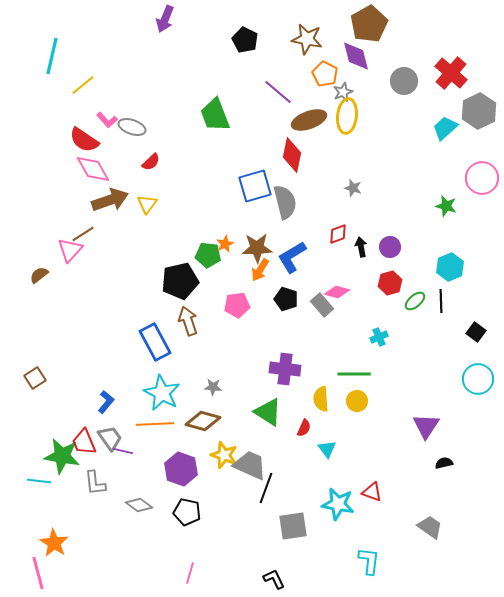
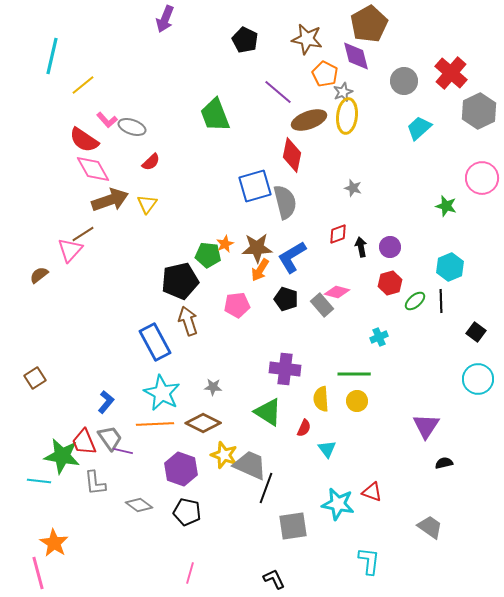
cyan trapezoid at (445, 128): moved 26 px left
brown diamond at (203, 421): moved 2 px down; rotated 12 degrees clockwise
